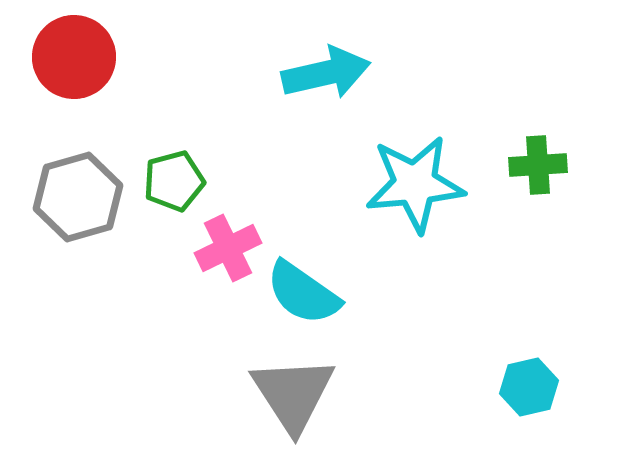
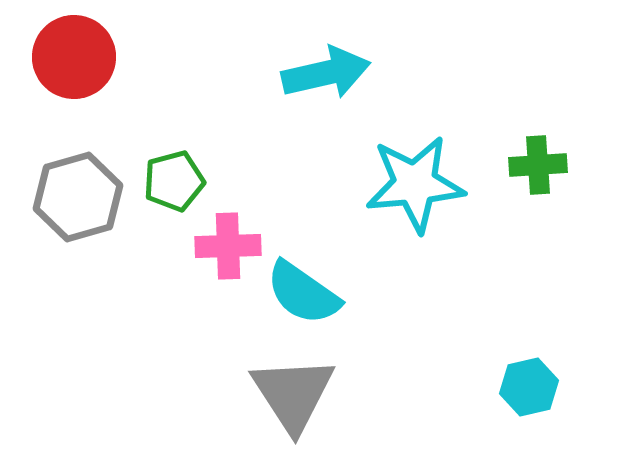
pink cross: moved 2 px up; rotated 24 degrees clockwise
